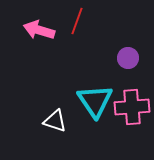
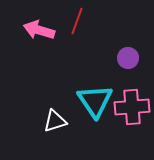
white triangle: rotated 35 degrees counterclockwise
